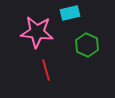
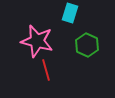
cyan rectangle: rotated 60 degrees counterclockwise
pink star: moved 9 px down; rotated 8 degrees clockwise
